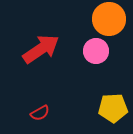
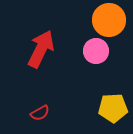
orange circle: moved 1 px down
red arrow: rotated 30 degrees counterclockwise
